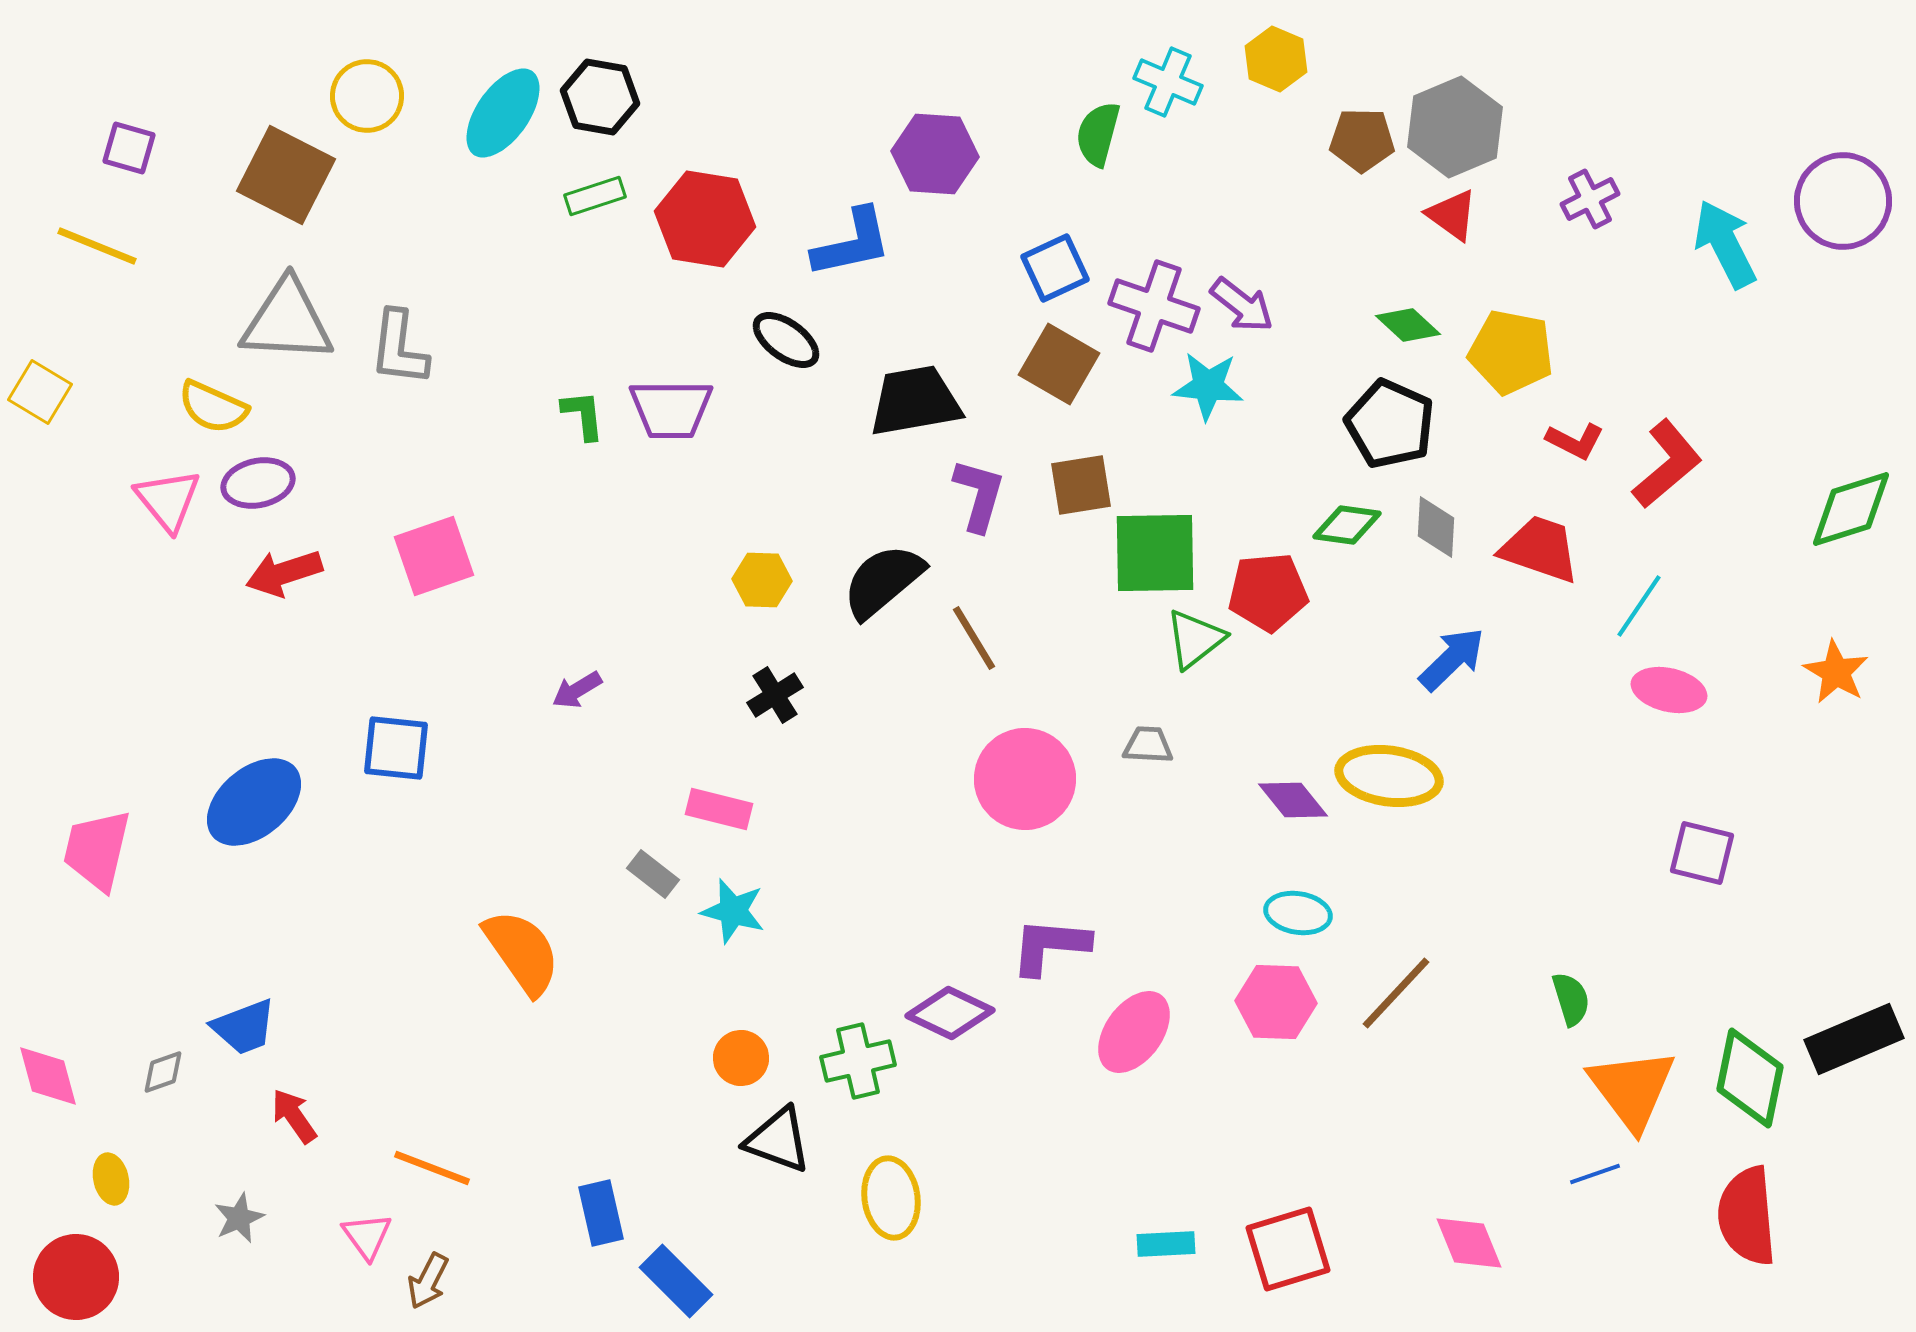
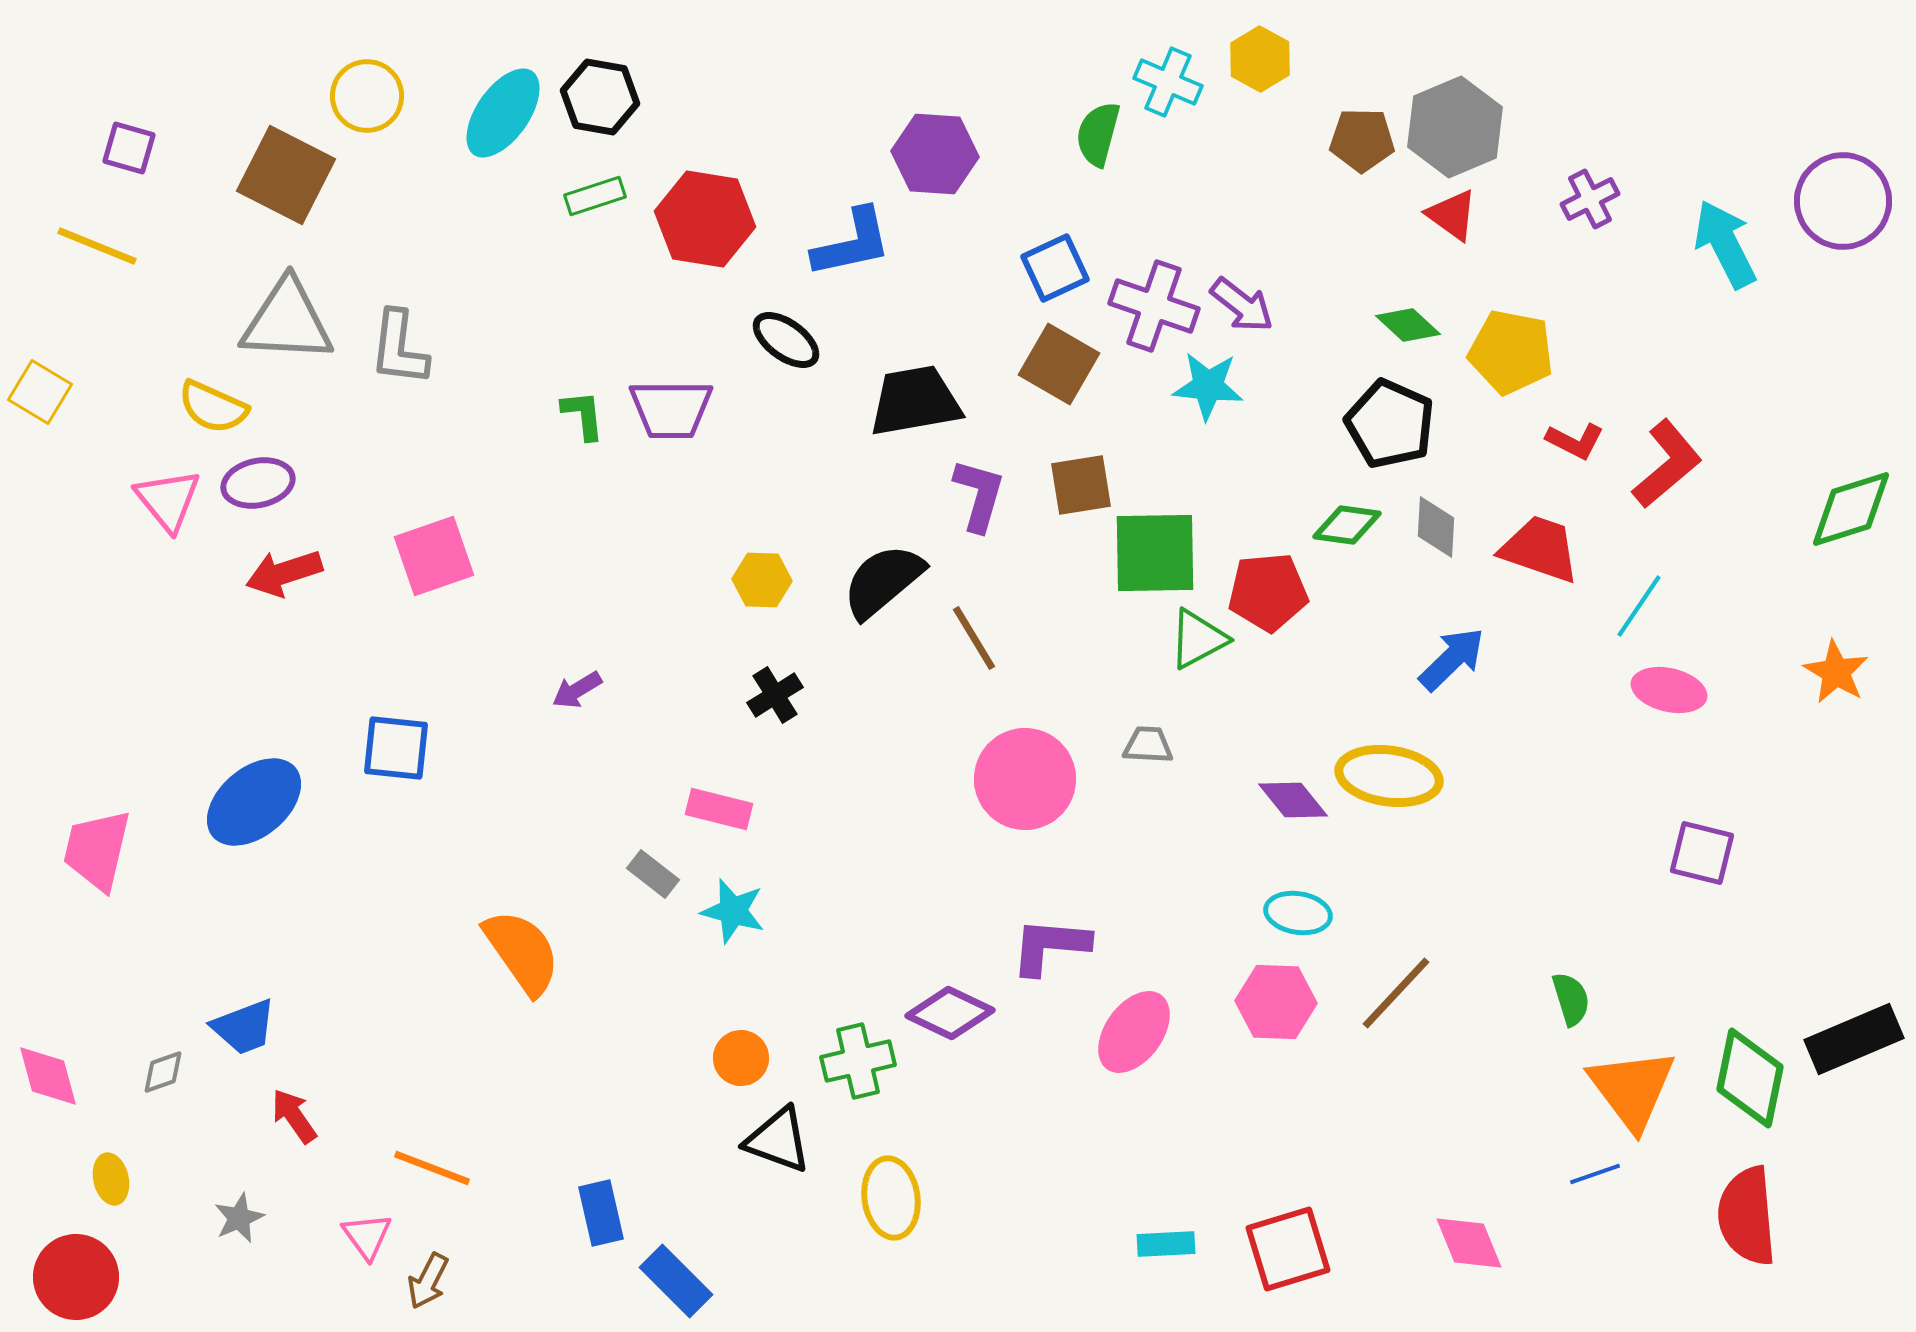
yellow hexagon at (1276, 59): moved 16 px left; rotated 6 degrees clockwise
green triangle at (1195, 639): moved 3 px right; rotated 10 degrees clockwise
